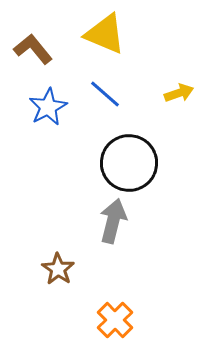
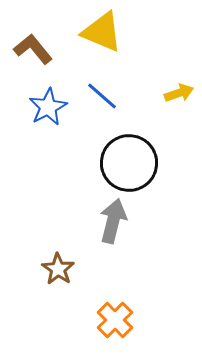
yellow triangle: moved 3 px left, 2 px up
blue line: moved 3 px left, 2 px down
